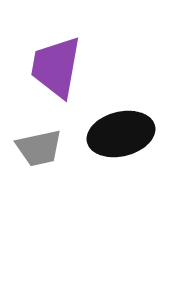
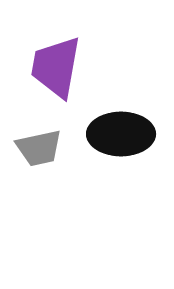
black ellipse: rotated 14 degrees clockwise
